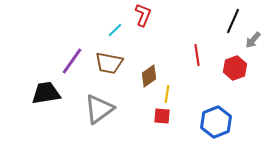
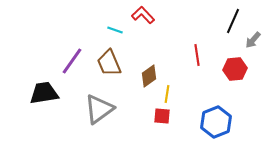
red L-shape: rotated 65 degrees counterclockwise
cyan line: rotated 63 degrees clockwise
brown trapezoid: rotated 56 degrees clockwise
red hexagon: moved 1 px down; rotated 15 degrees clockwise
black trapezoid: moved 2 px left
